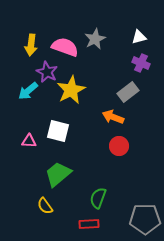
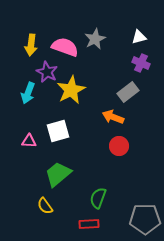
cyan arrow: moved 2 px down; rotated 30 degrees counterclockwise
white square: rotated 30 degrees counterclockwise
